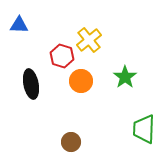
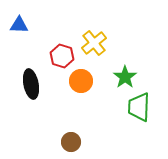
yellow cross: moved 5 px right, 3 px down
green trapezoid: moved 5 px left, 22 px up
